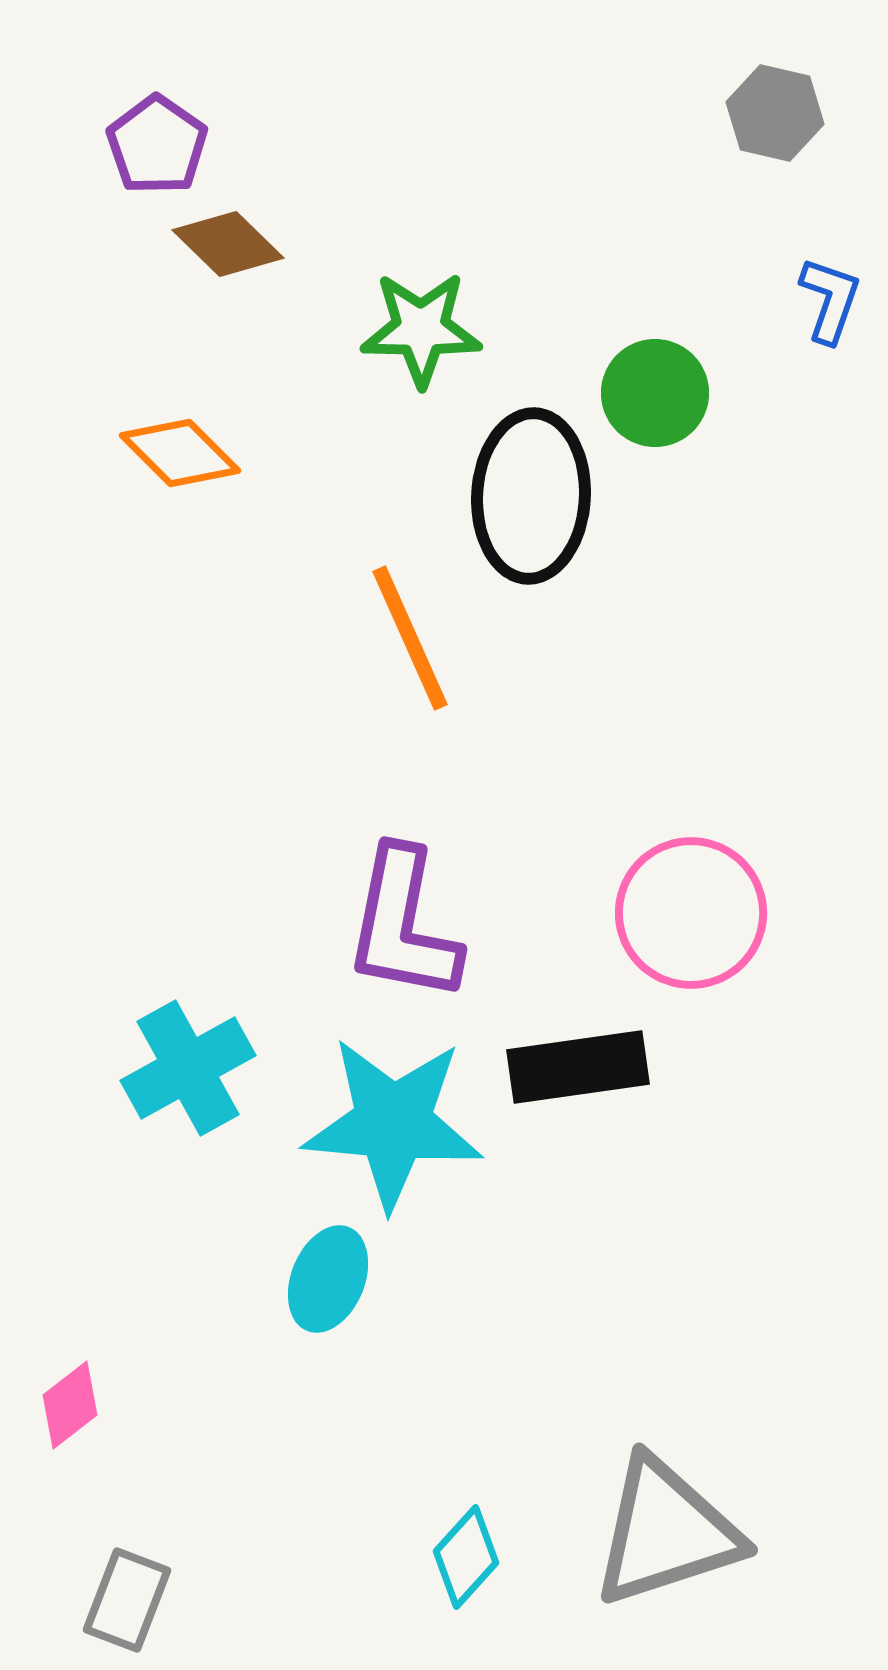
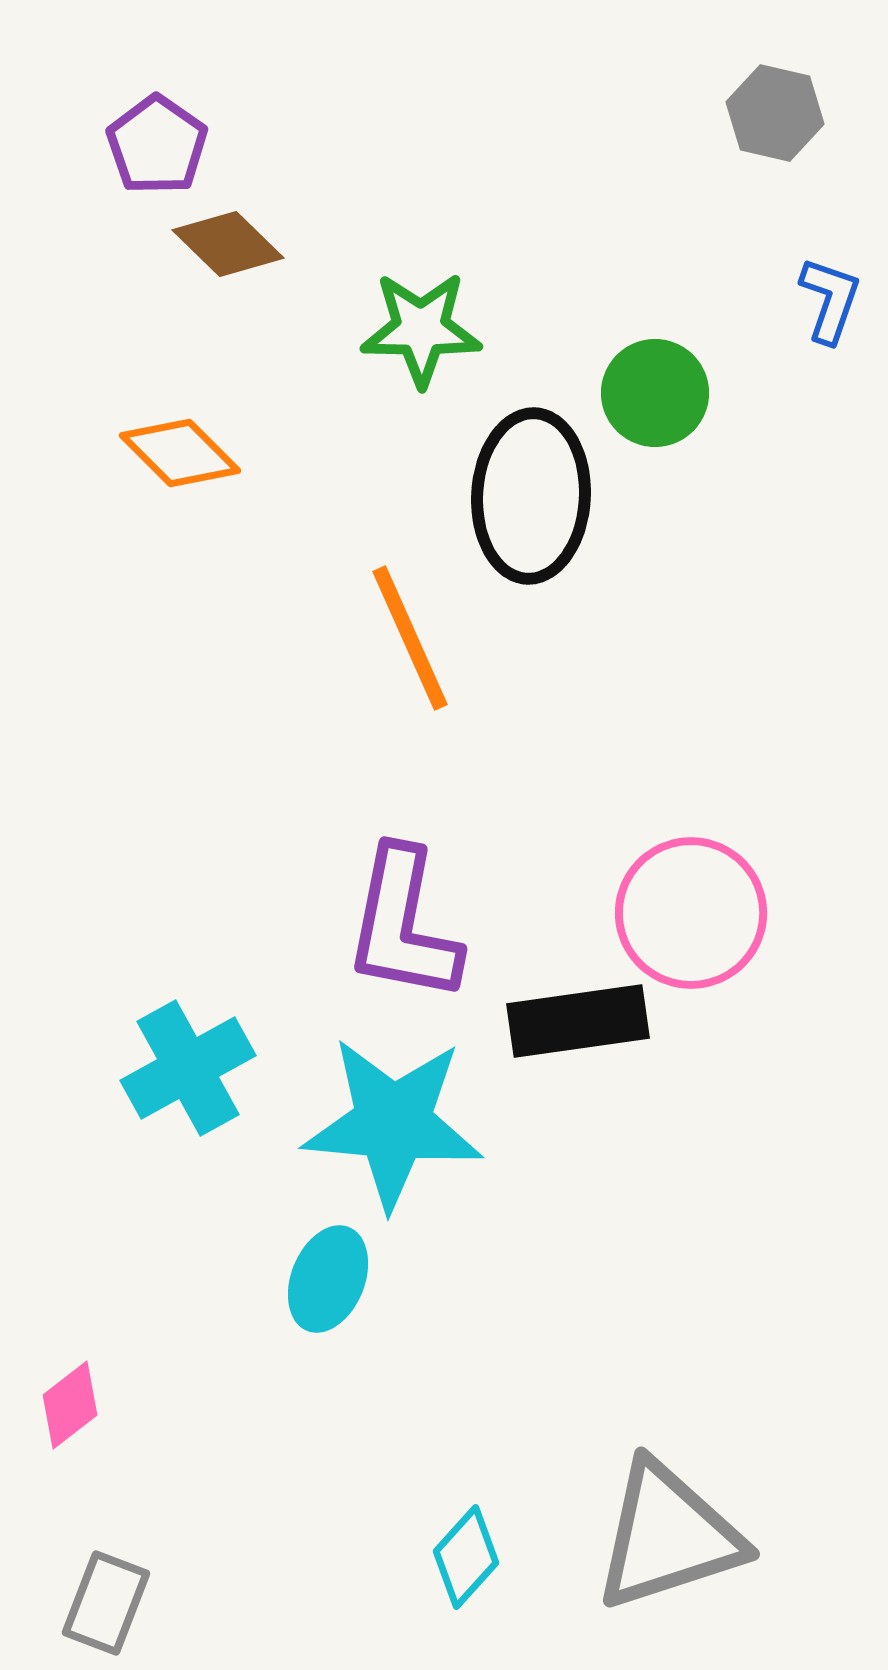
black rectangle: moved 46 px up
gray triangle: moved 2 px right, 4 px down
gray rectangle: moved 21 px left, 3 px down
